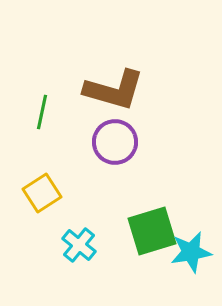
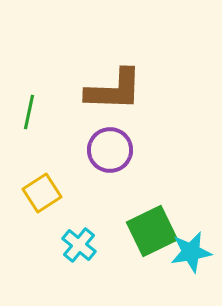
brown L-shape: rotated 14 degrees counterclockwise
green line: moved 13 px left
purple circle: moved 5 px left, 8 px down
green square: rotated 9 degrees counterclockwise
